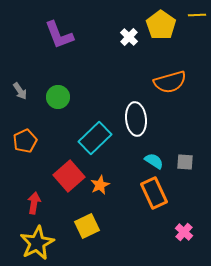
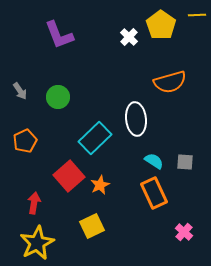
yellow square: moved 5 px right
